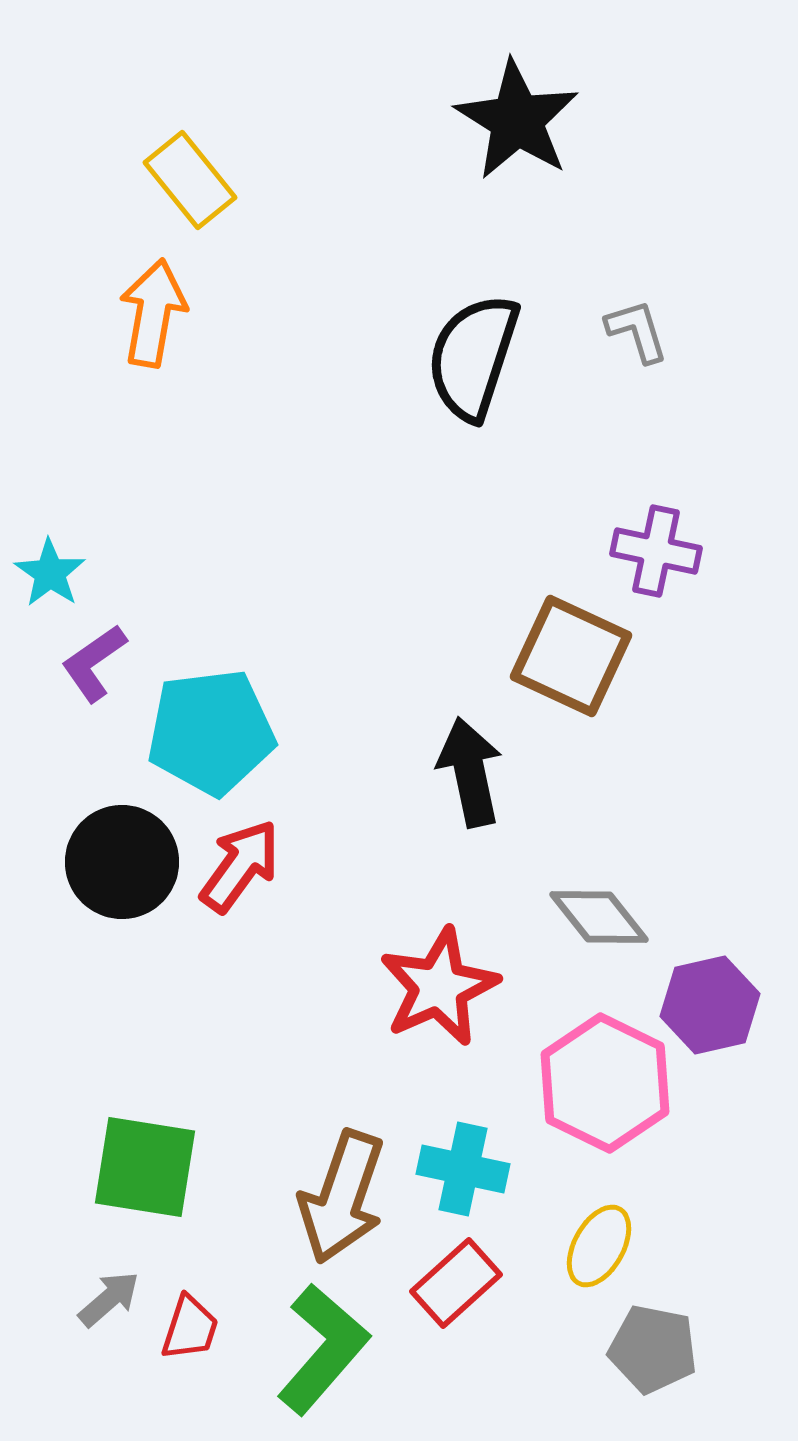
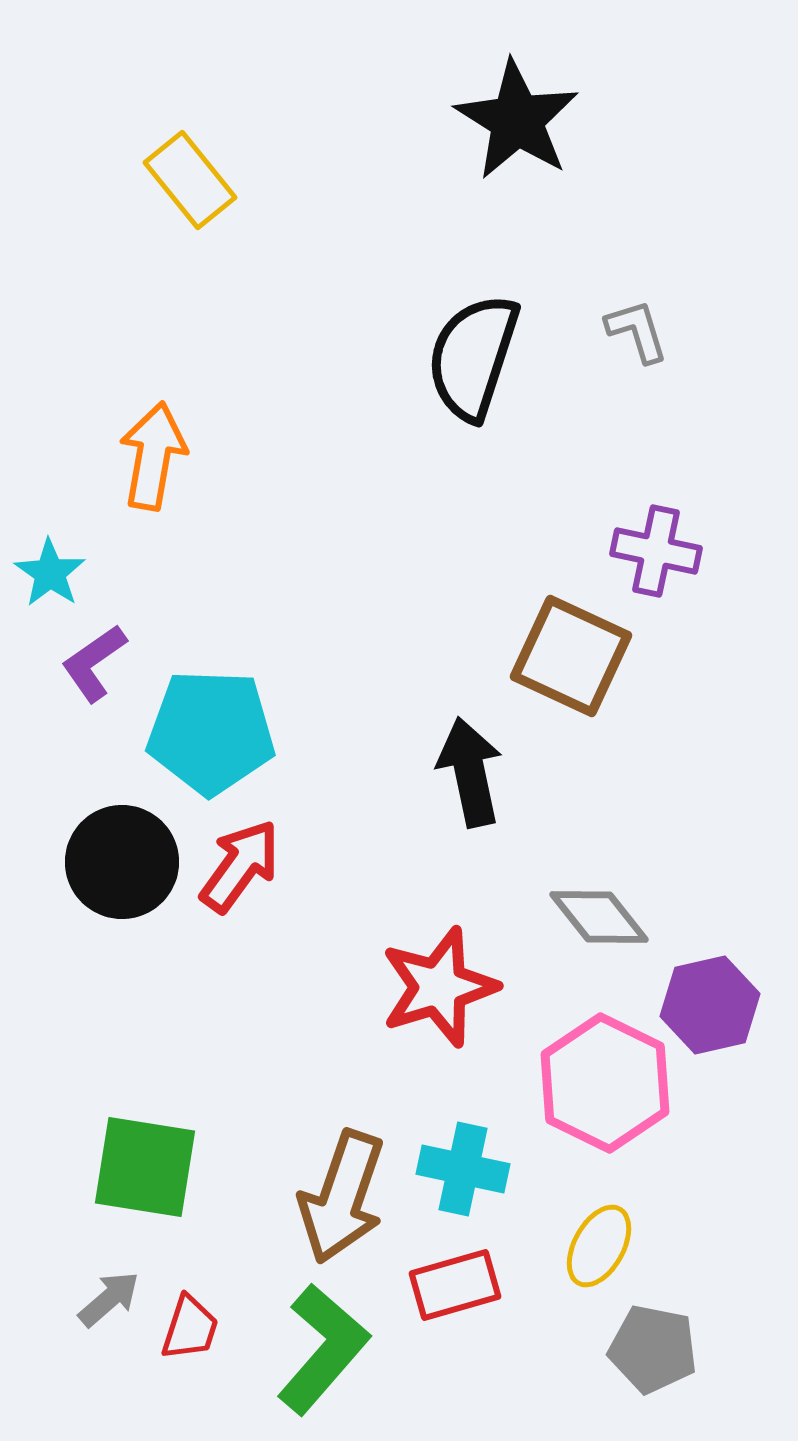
orange arrow: moved 143 px down
cyan pentagon: rotated 9 degrees clockwise
red star: rotated 7 degrees clockwise
red rectangle: moved 1 px left, 2 px down; rotated 26 degrees clockwise
